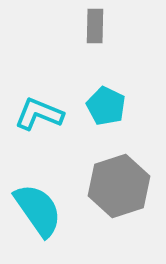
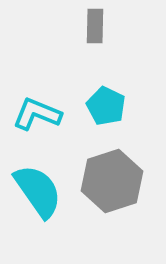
cyan L-shape: moved 2 px left
gray hexagon: moved 7 px left, 5 px up
cyan semicircle: moved 19 px up
